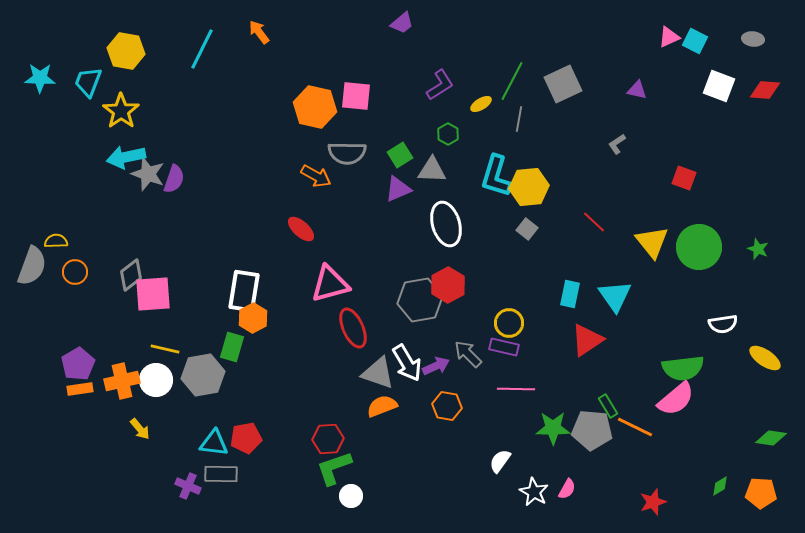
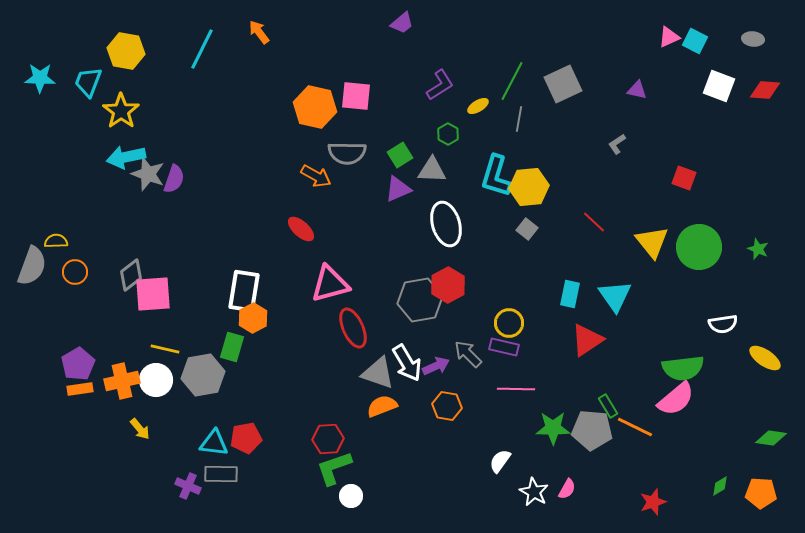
yellow ellipse at (481, 104): moved 3 px left, 2 px down
